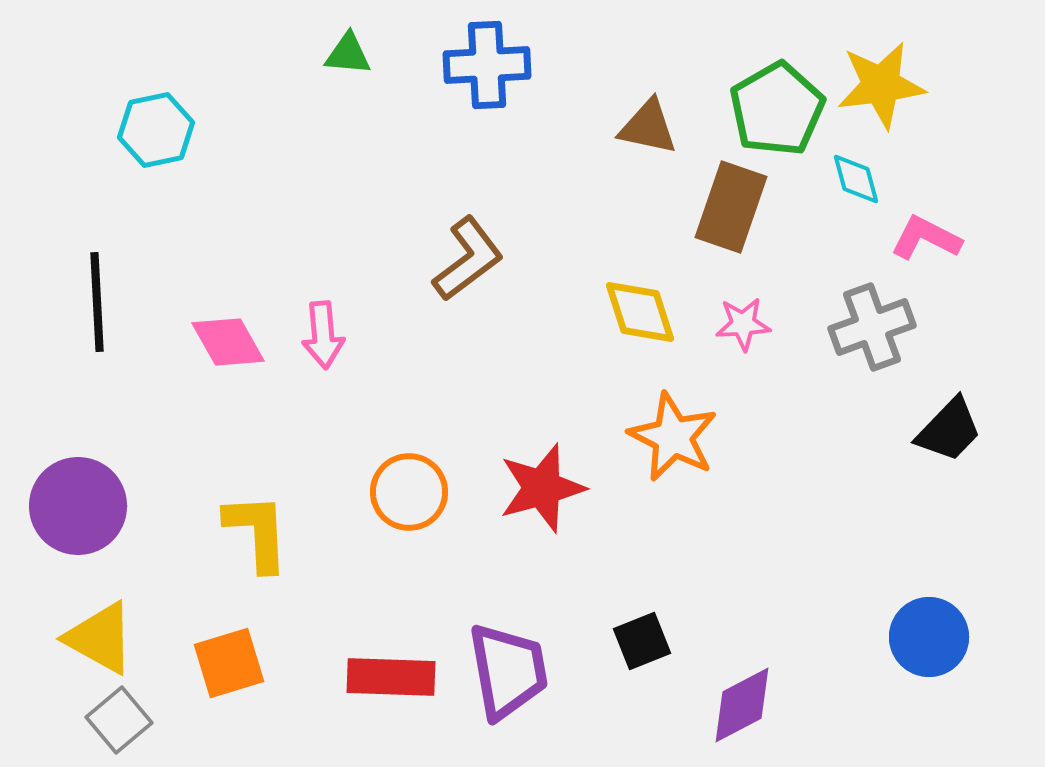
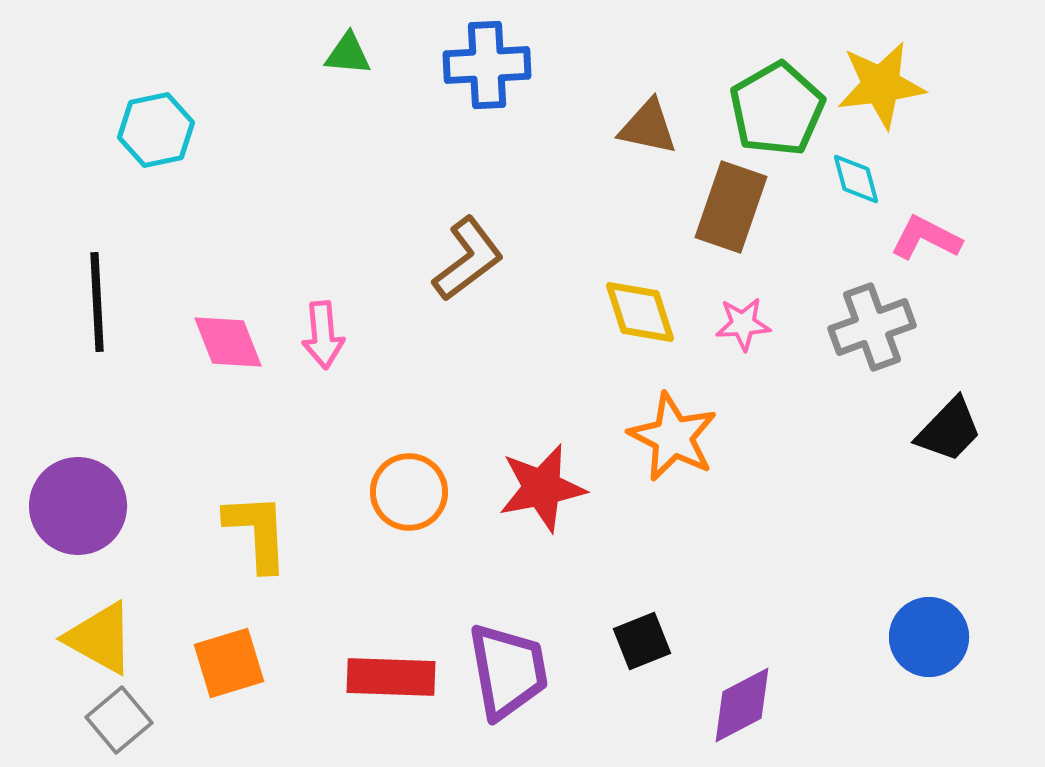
pink diamond: rotated 8 degrees clockwise
red star: rotated 4 degrees clockwise
